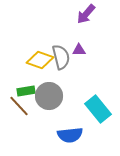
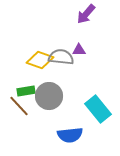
gray semicircle: rotated 70 degrees counterclockwise
